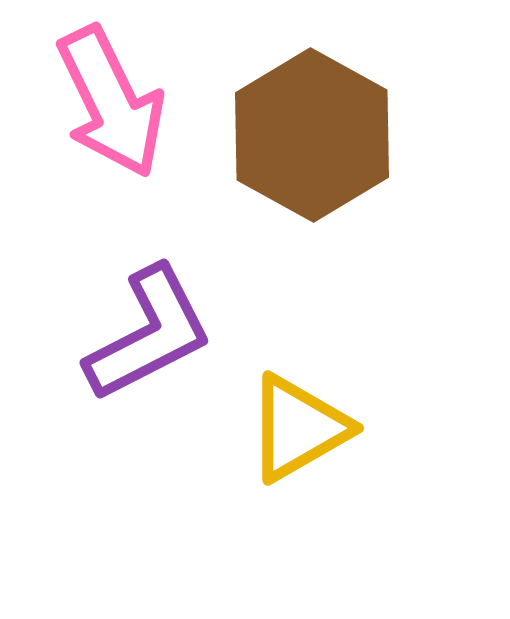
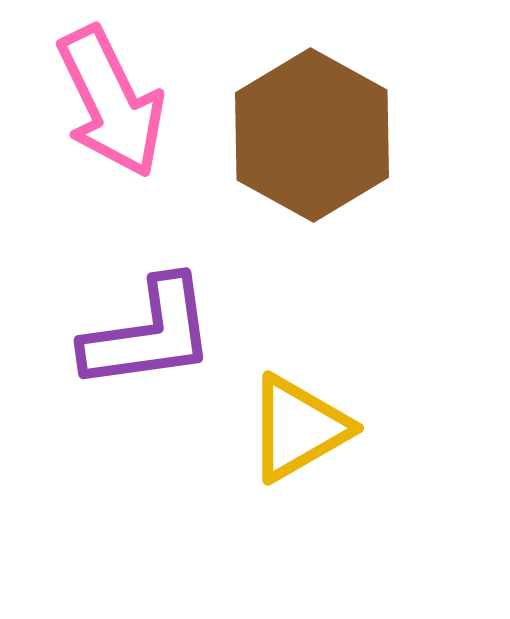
purple L-shape: rotated 19 degrees clockwise
